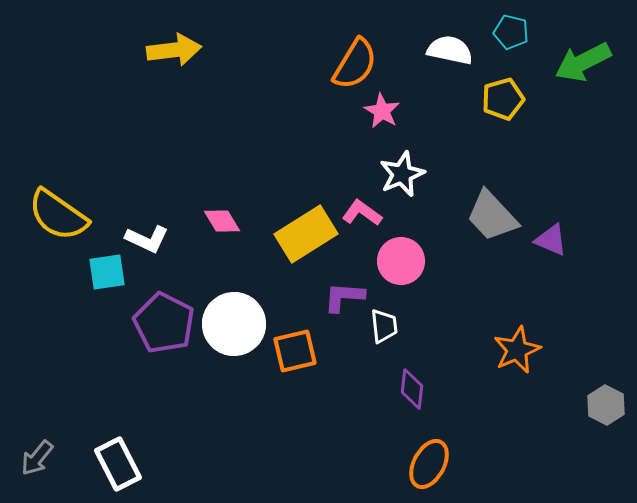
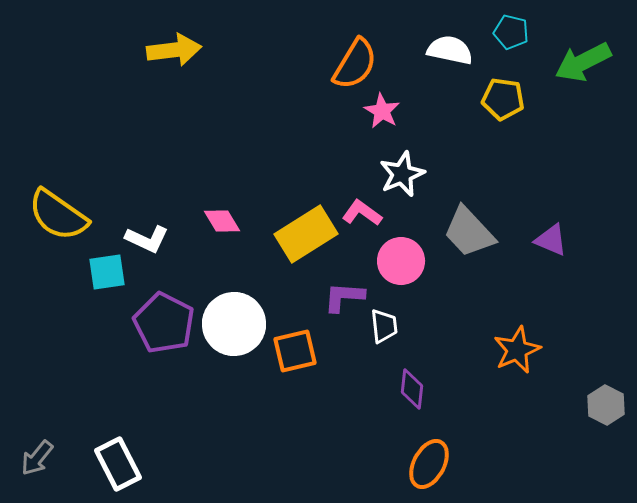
yellow pentagon: rotated 24 degrees clockwise
gray trapezoid: moved 23 px left, 16 px down
